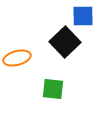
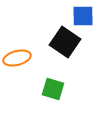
black square: rotated 12 degrees counterclockwise
green square: rotated 10 degrees clockwise
